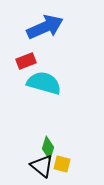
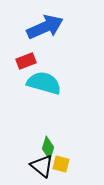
yellow square: moved 1 px left
